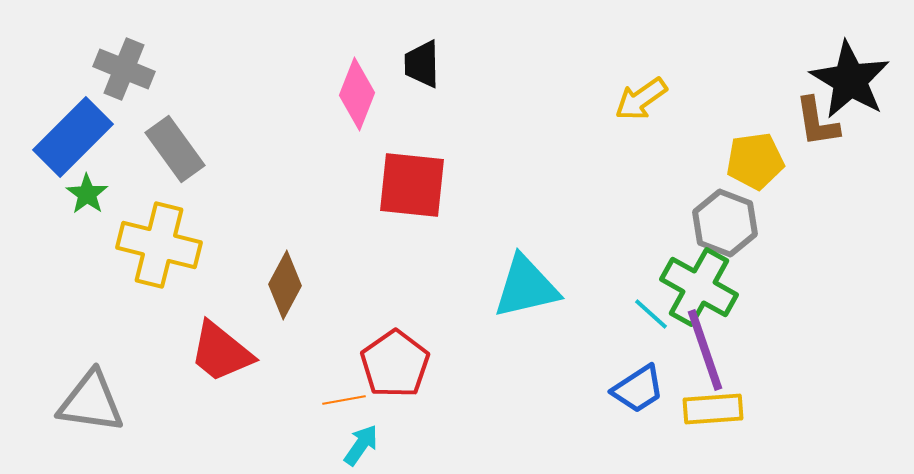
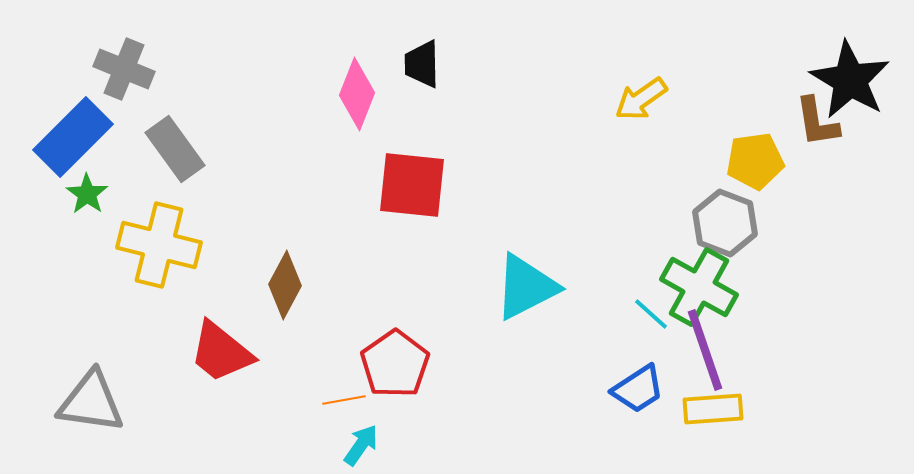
cyan triangle: rotated 14 degrees counterclockwise
